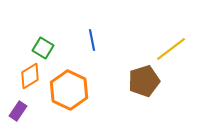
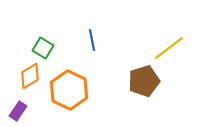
yellow line: moved 2 px left, 1 px up
